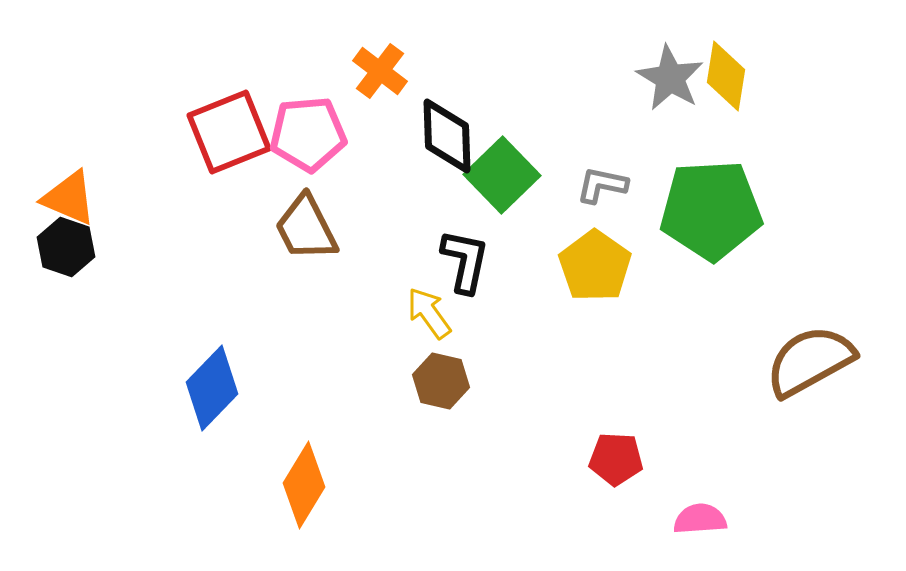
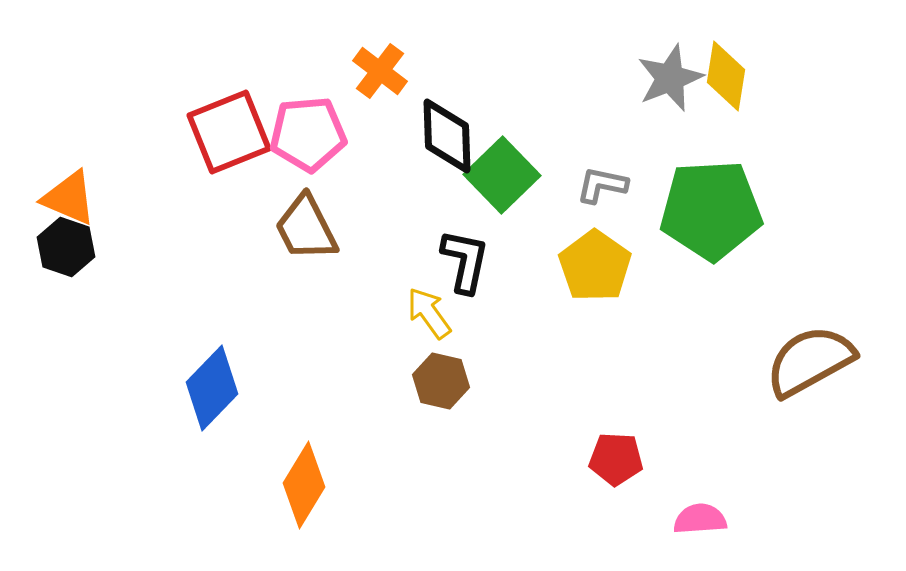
gray star: rotated 20 degrees clockwise
